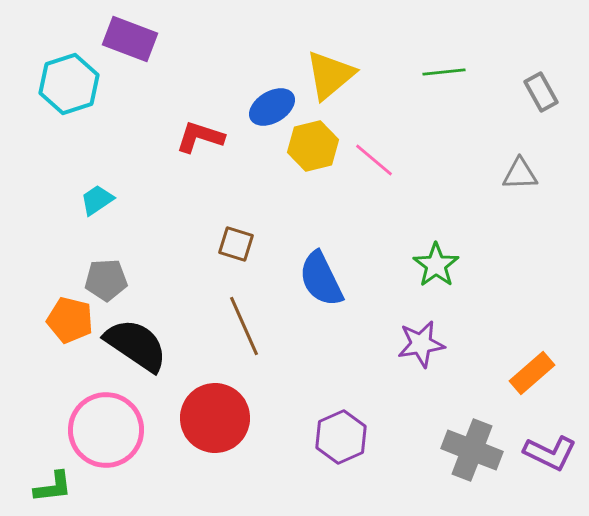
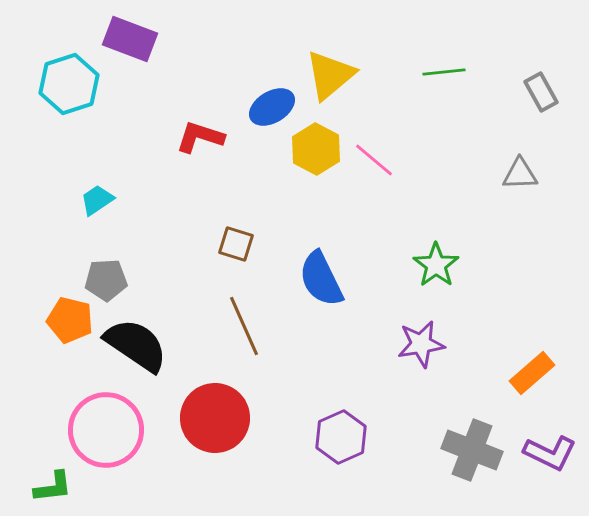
yellow hexagon: moved 3 px right, 3 px down; rotated 18 degrees counterclockwise
